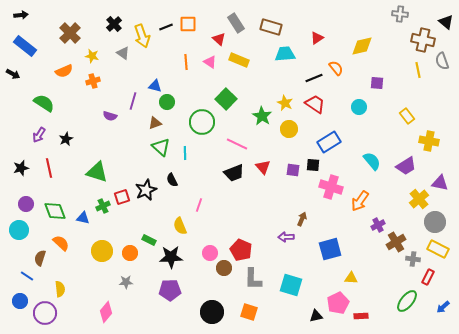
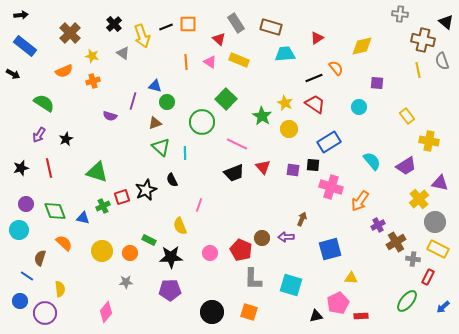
orange semicircle at (61, 243): moved 3 px right
brown circle at (224, 268): moved 38 px right, 30 px up
